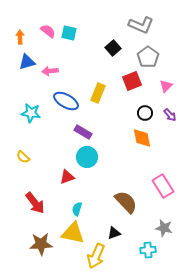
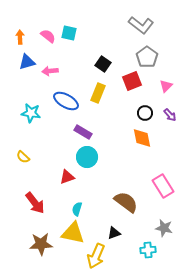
gray L-shape: rotated 15 degrees clockwise
pink semicircle: moved 5 px down
black square: moved 10 px left, 16 px down; rotated 14 degrees counterclockwise
gray pentagon: moved 1 px left
brown semicircle: rotated 10 degrees counterclockwise
